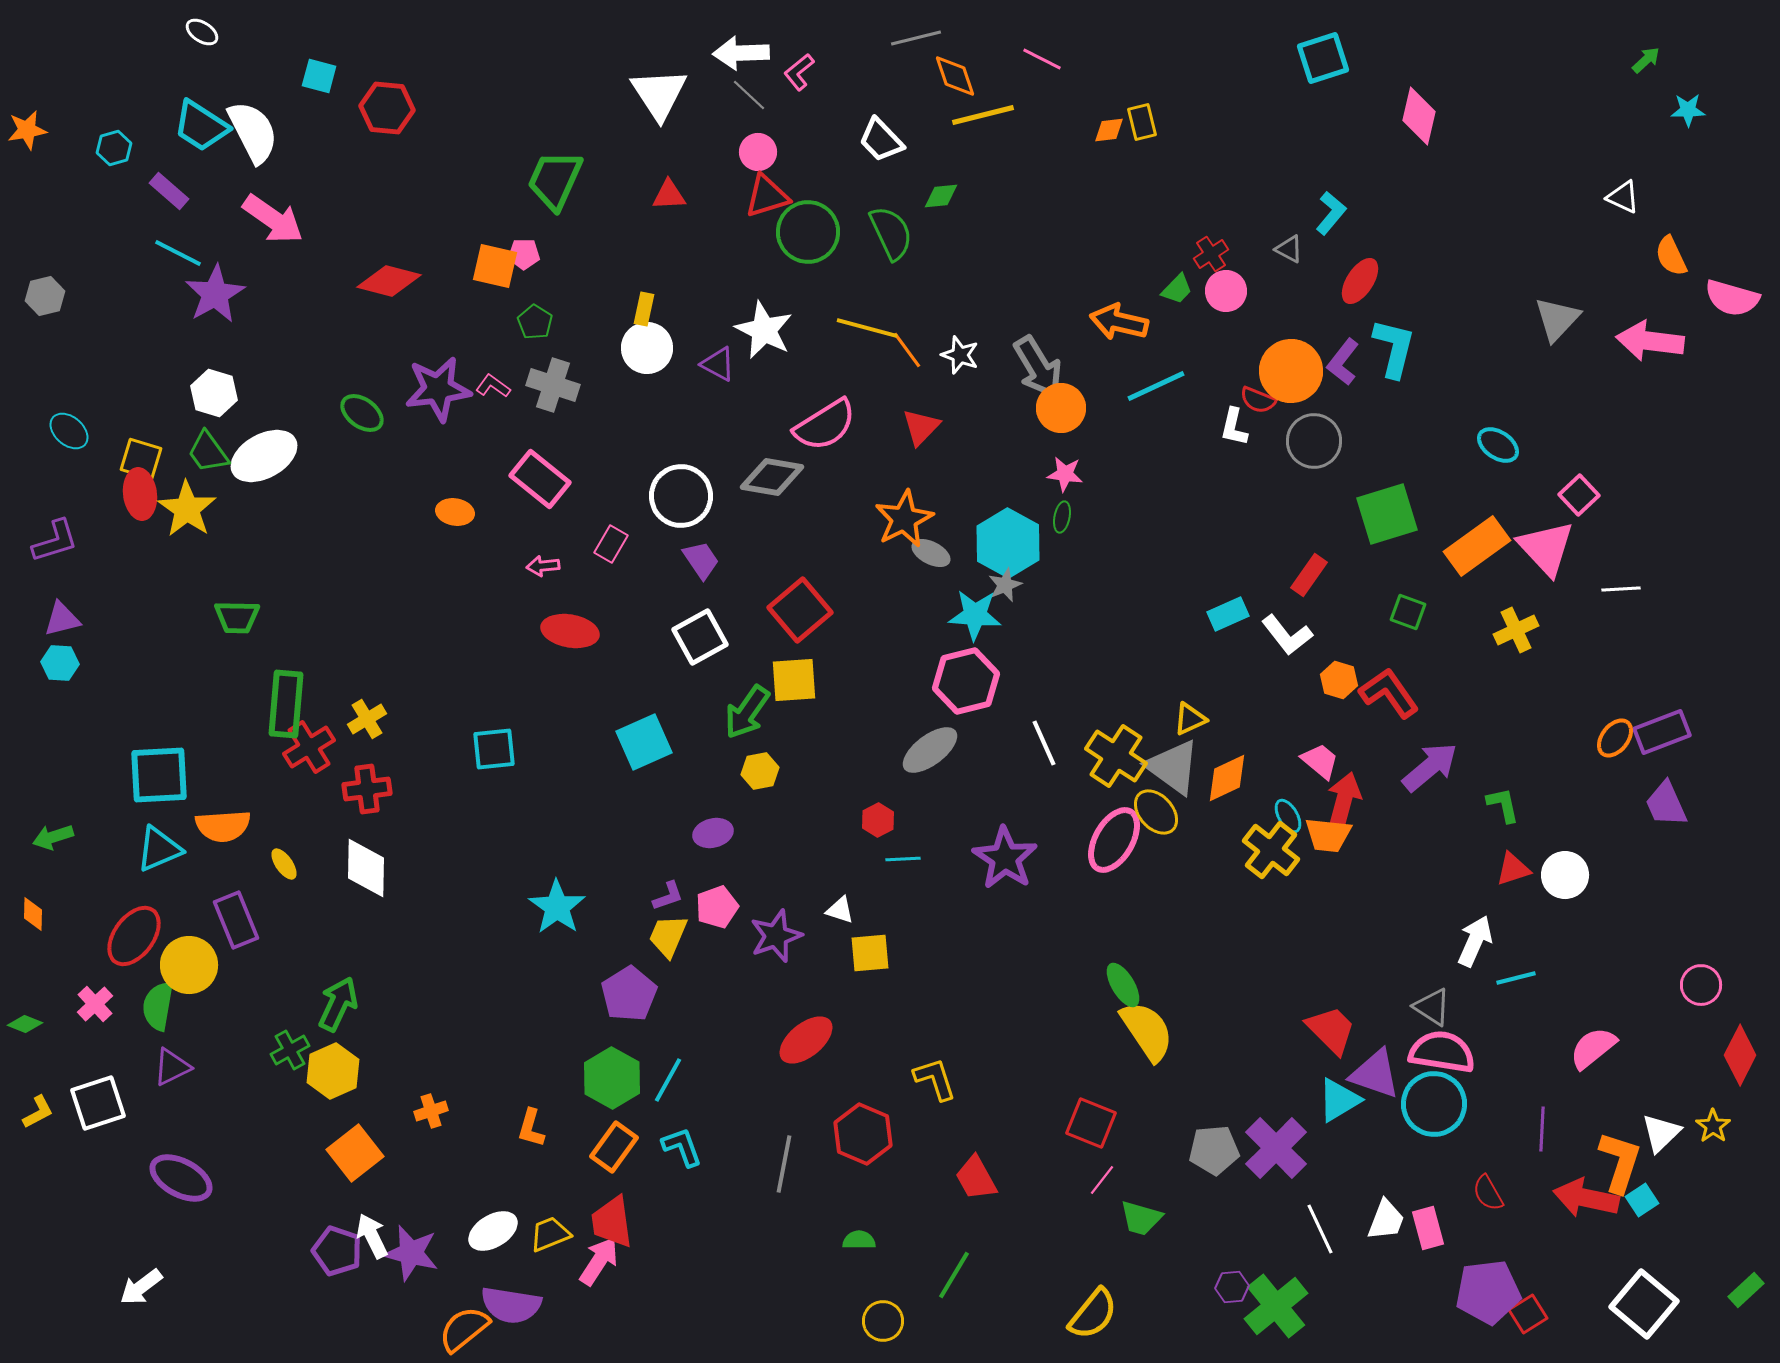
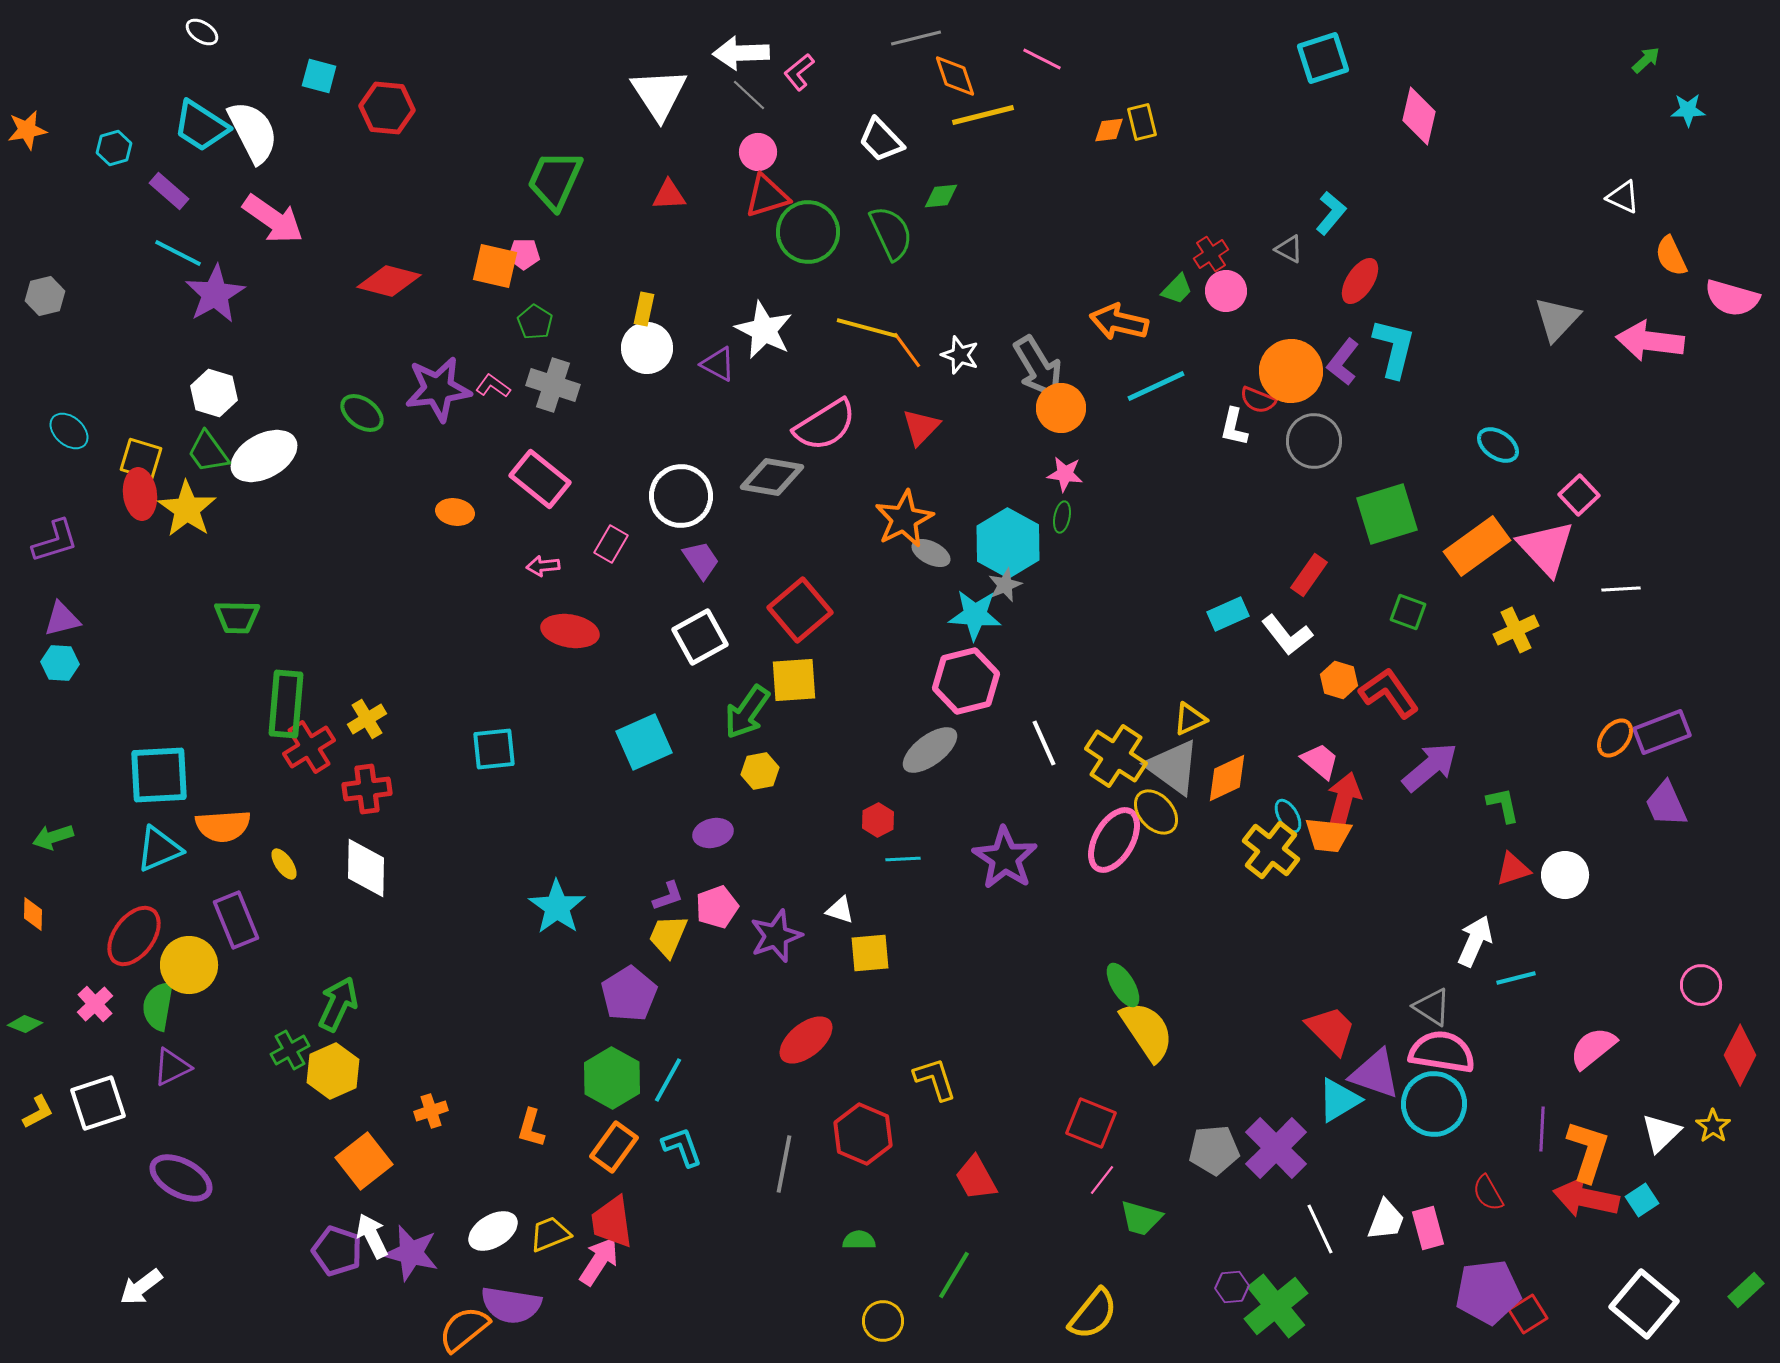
orange square at (355, 1153): moved 9 px right, 8 px down
orange L-shape at (1620, 1162): moved 32 px left, 11 px up
